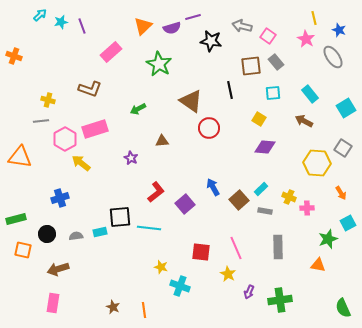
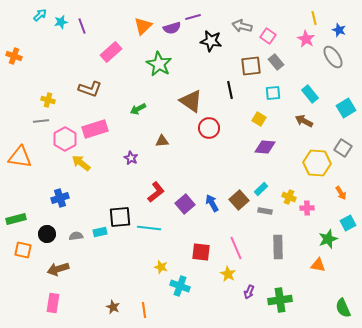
blue arrow at (213, 187): moved 1 px left, 16 px down
